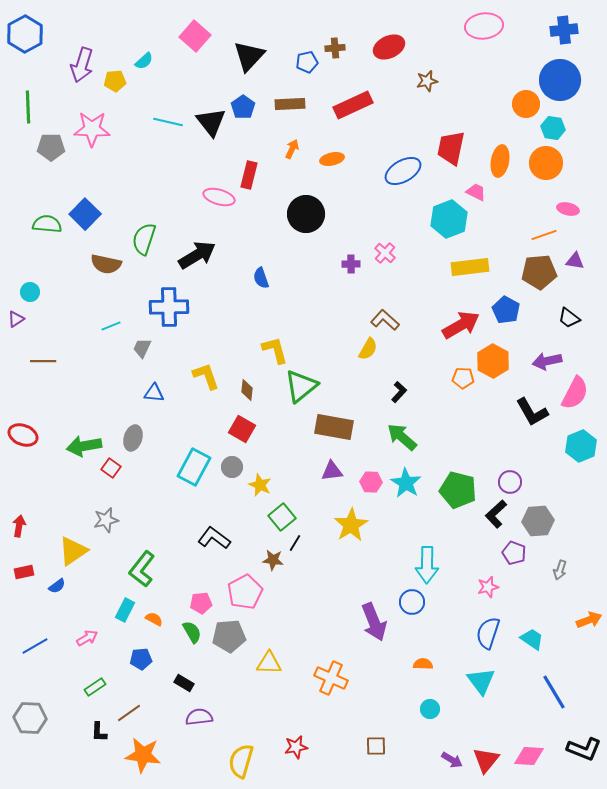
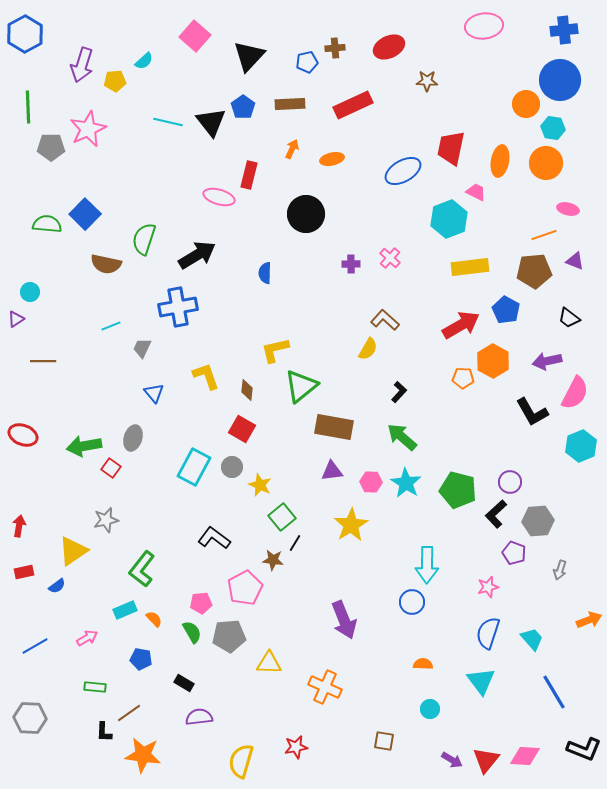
brown star at (427, 81): rotated 15 degrees clockwise
pink star at (92, 129): moved 4 px left; rotated 27 degrees counterclockwise
pink cross at (385, 253): moved 5 px right, 5 px down
purple triangle at (575, 261): rotated 12 degrees clockwise
brown pentagon at (539, 272): moved 5 px left, 1 px up
blue semicircle at (261, 278): moved 4 px right, 5 px up; rotated 20 degrees clockwise
blue cross at (169, 307): moved 9 px right; rotated 9 degrees counterclockwise
yellow L-shape at (275, 350): rotated 88 degrees counterclockwise
blue triangle at (154, 393): rotated 45 degrees clockwise
pink pentagon at (245, 592): moved 4 px up
cyan rectangle at (125, 610): rotated 40 degrees clockwise
orange semicircle at (154, 619): rotated 18 degrees clockwise
purple arrow at (374, 622): moved 30 px left, 2 px up
cyan trapezoid at (532, 639): rotated 15 degrees clockwise
blue pentagon at (141, 659): rotated 15 degrees clockwise
orange cross at (331, 678): moved 6 px left, 9 px down
green rectangle at (95, 687): rotated 40 degrees clockwise
black L-shape at (99, 732): moved 5 px right
brown square at (376, 746): moved 8 px right, 5 px up; rotated 10 degrees clockwise
pink diamond at (529, 756): moved 4 px left
